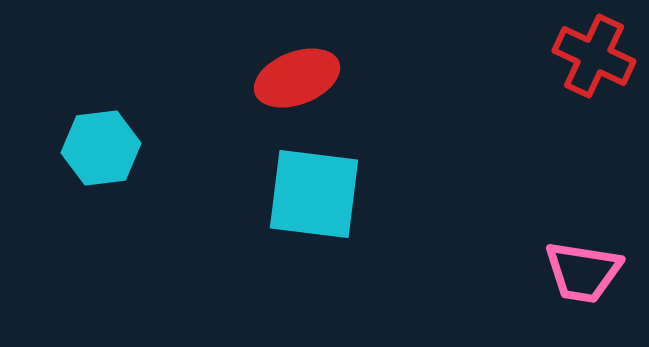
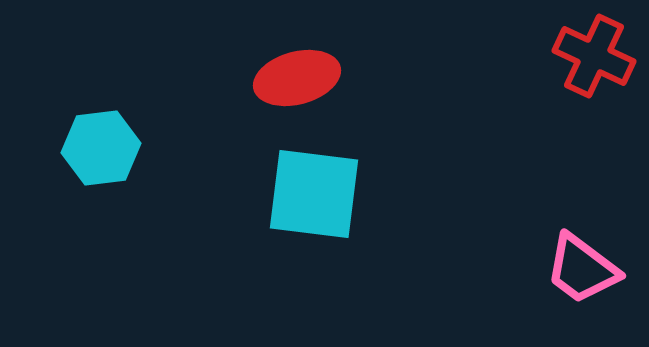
red ellipse: rotated 6 degrees clockwise
pink trapezoid: moved 1 px left, 3 px up; rotated 28 degrees clockwise
